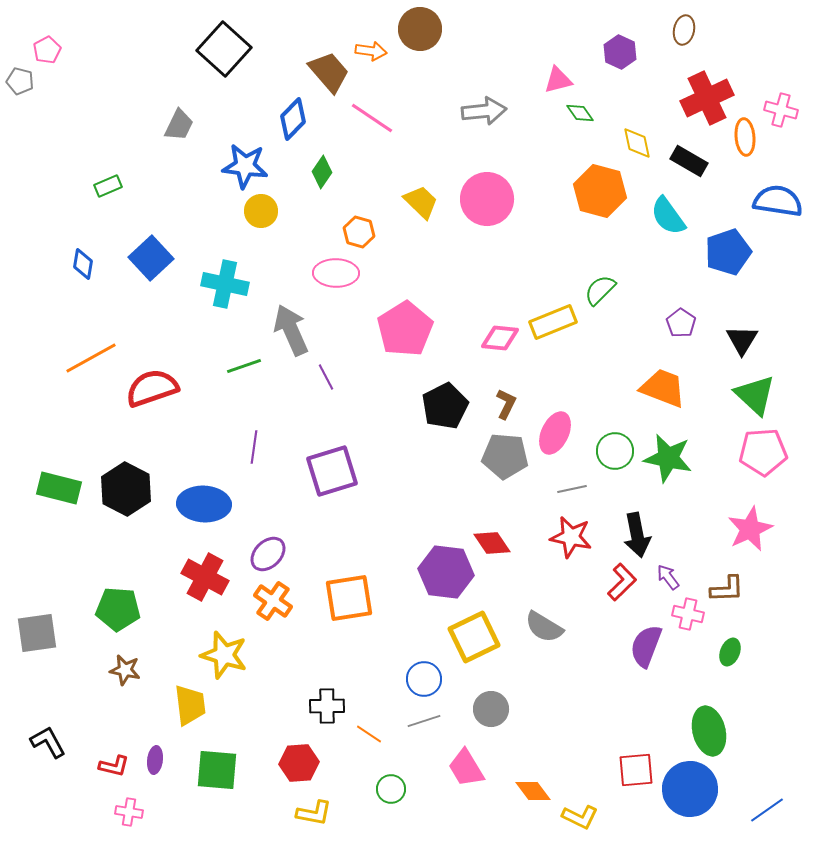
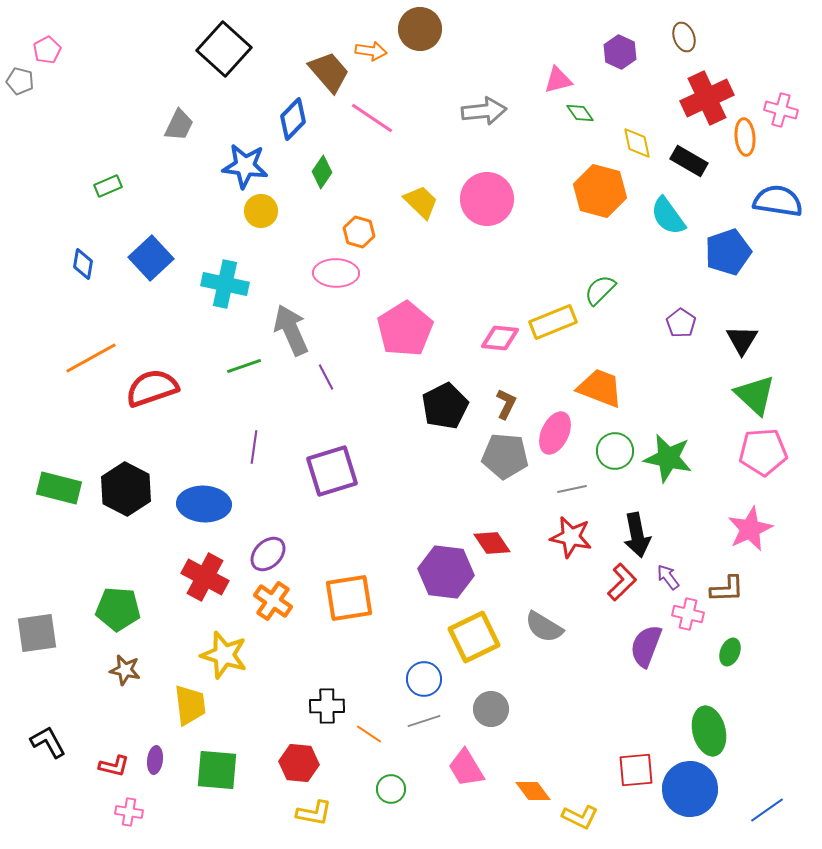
brown ellipse at (684, 30): moved 7 px down; rotated 32 degrees counterclockwise
orange trapezoid at (663, 388): moved 63 px left
red hexagon at (299, 763): rotated 9 degrees clockwise
